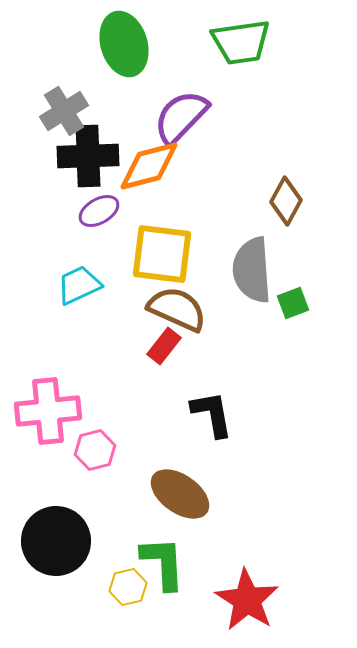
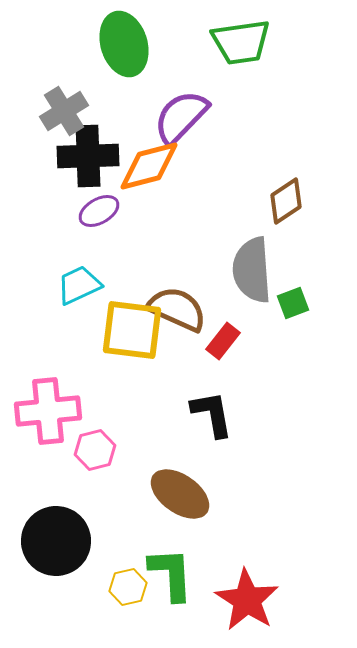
brown diamond: rotated 27 degrees clockwise
yellow square: moved 30 px left, 76 px down
red rectangle: moved 59 px right, 5 px up
green L-shape: moved 8 px right, 11 px down
